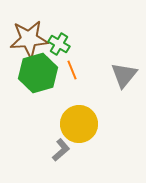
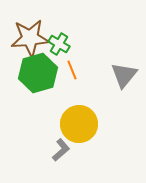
brown star: moved 1 px right, 1 px up
